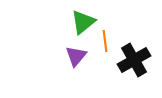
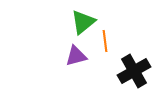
purple triangle: rotated 35 degrees clockwise
black cross: moved 11 px down
